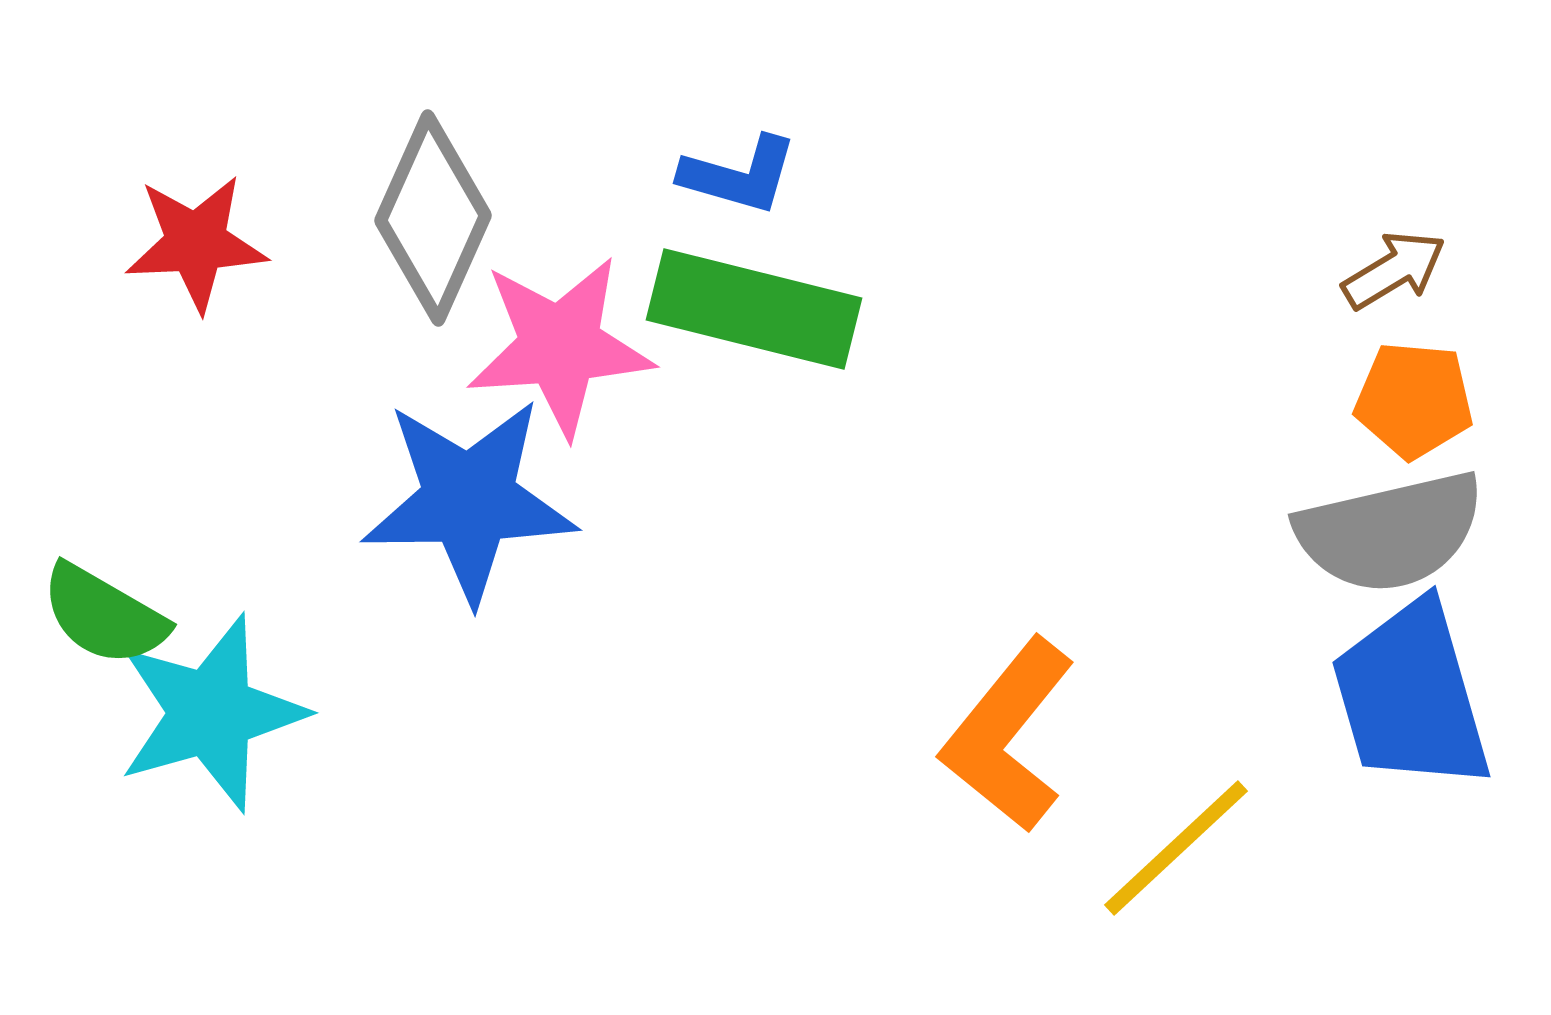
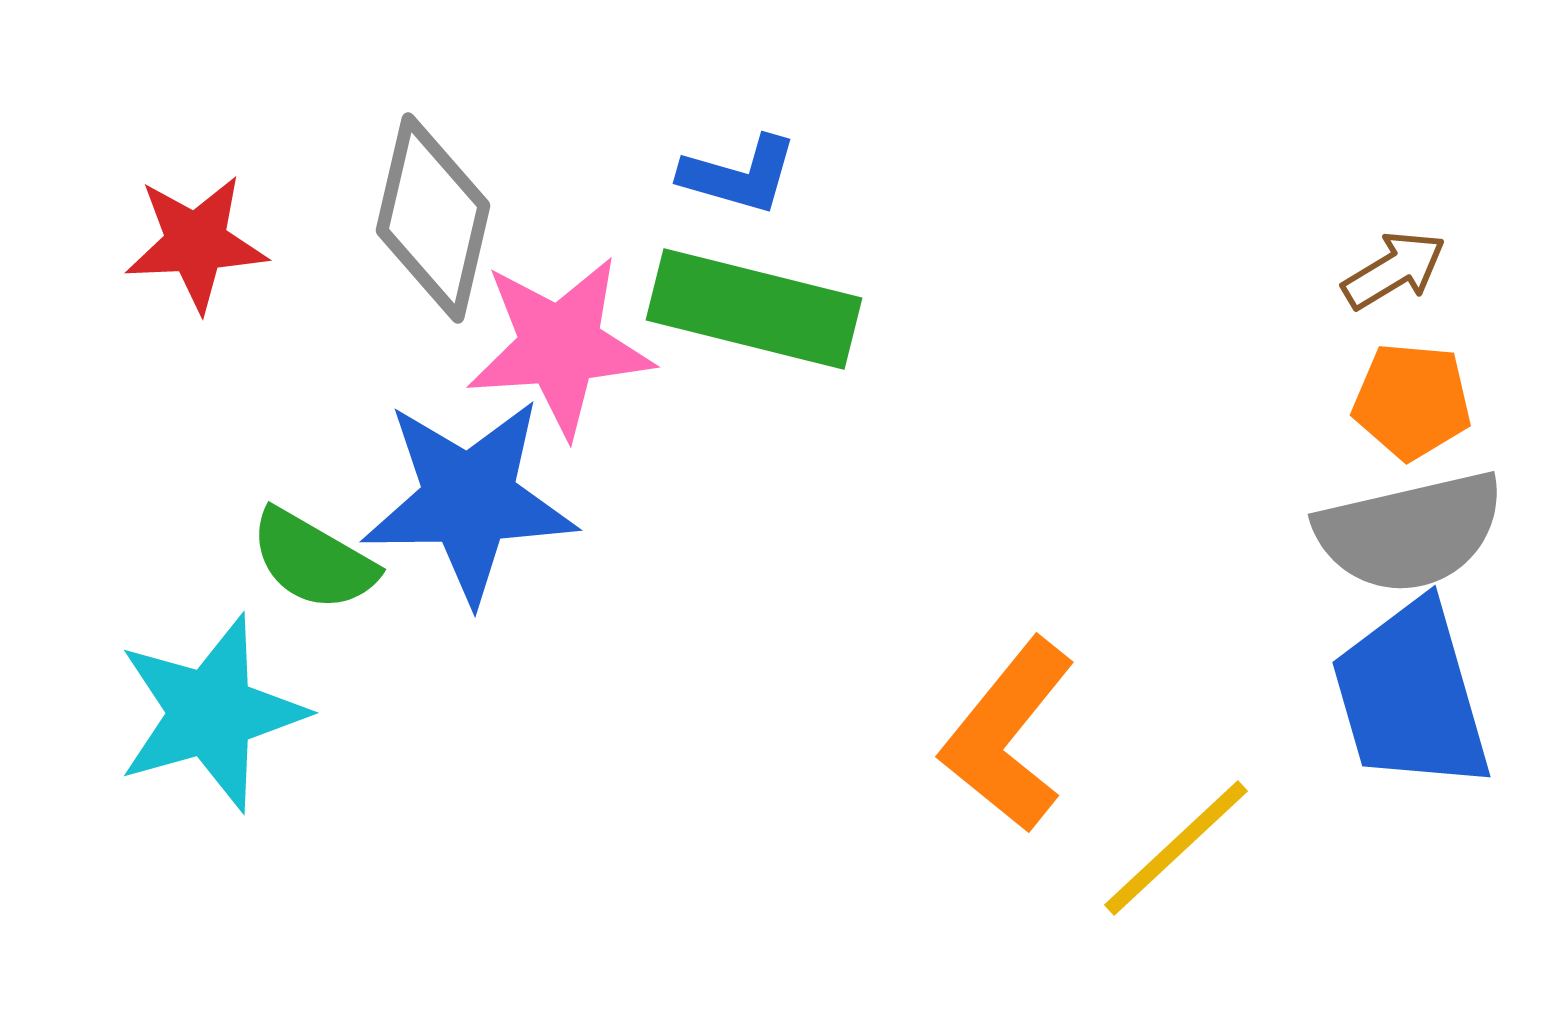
gray diamond: rotated 11 degrees counterclockwise
orange pentagon: moved 2 px left, 1 px down
gray semicircle: moved 20 px right
green semicircle: moved 209 px right, 55 px up
